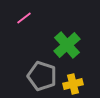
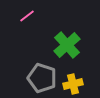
pink line: moved 3 px right, 2 px up
gray pentagon: moved 2 px down
